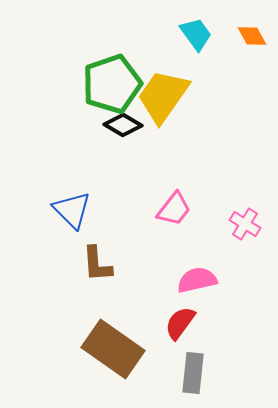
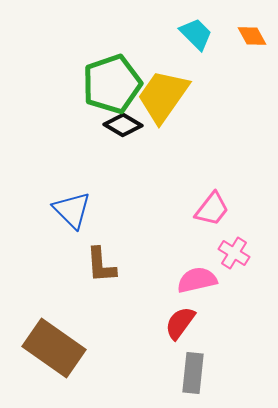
cyan trapezoid: rotated 9 degrees counterclockwise
pink trapezoid: moved 38 px right
pink cross: moved 11 px left, 29 px down
brown L-shape: moved 4 px right, 1 px down
brown rectangle: moved 59 px left, 1 px up
